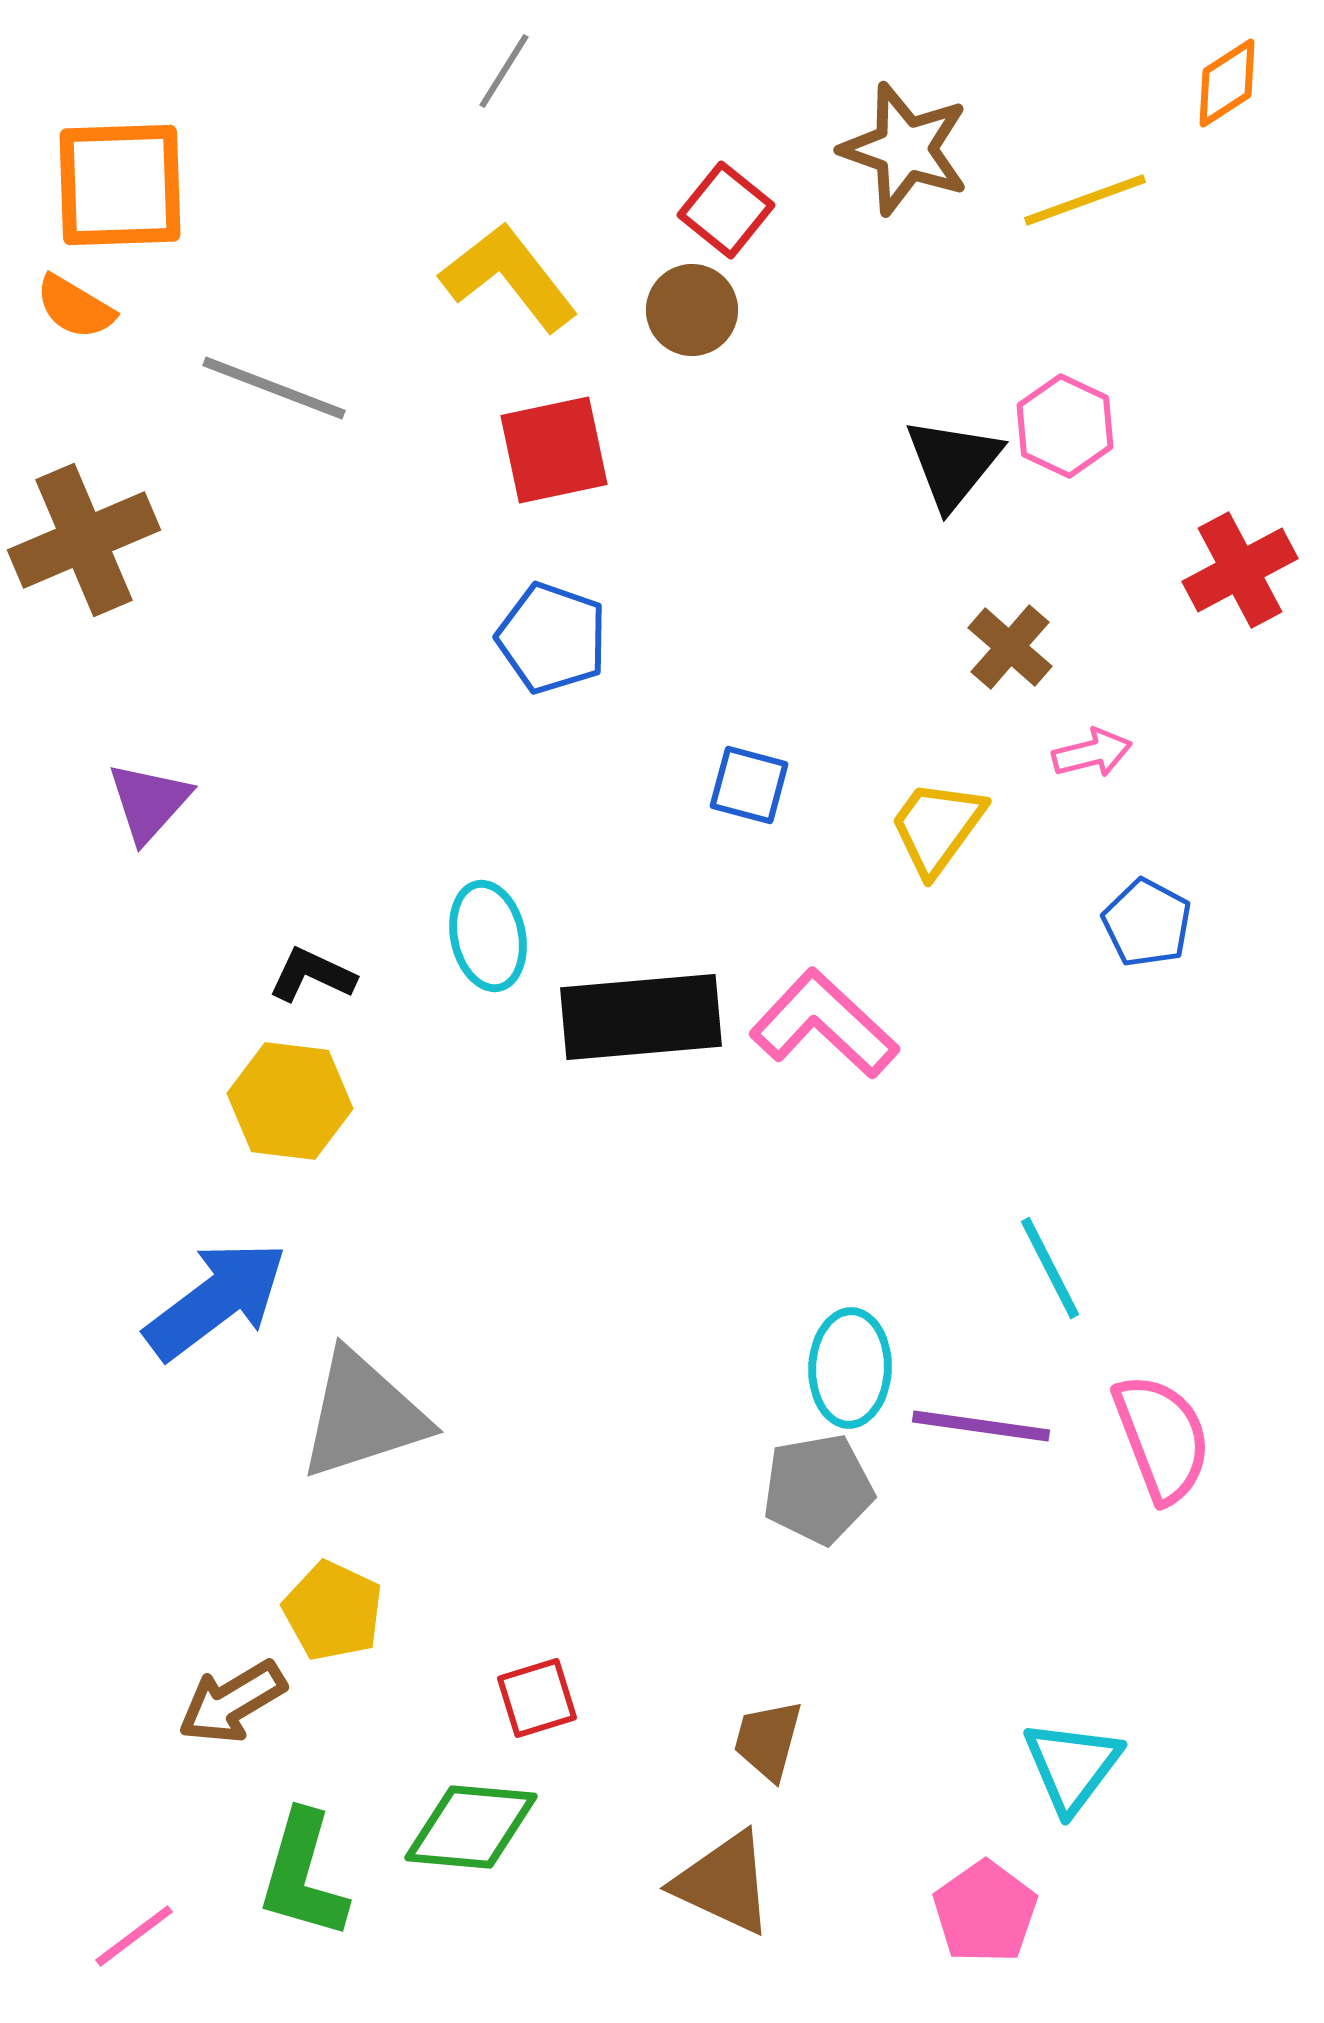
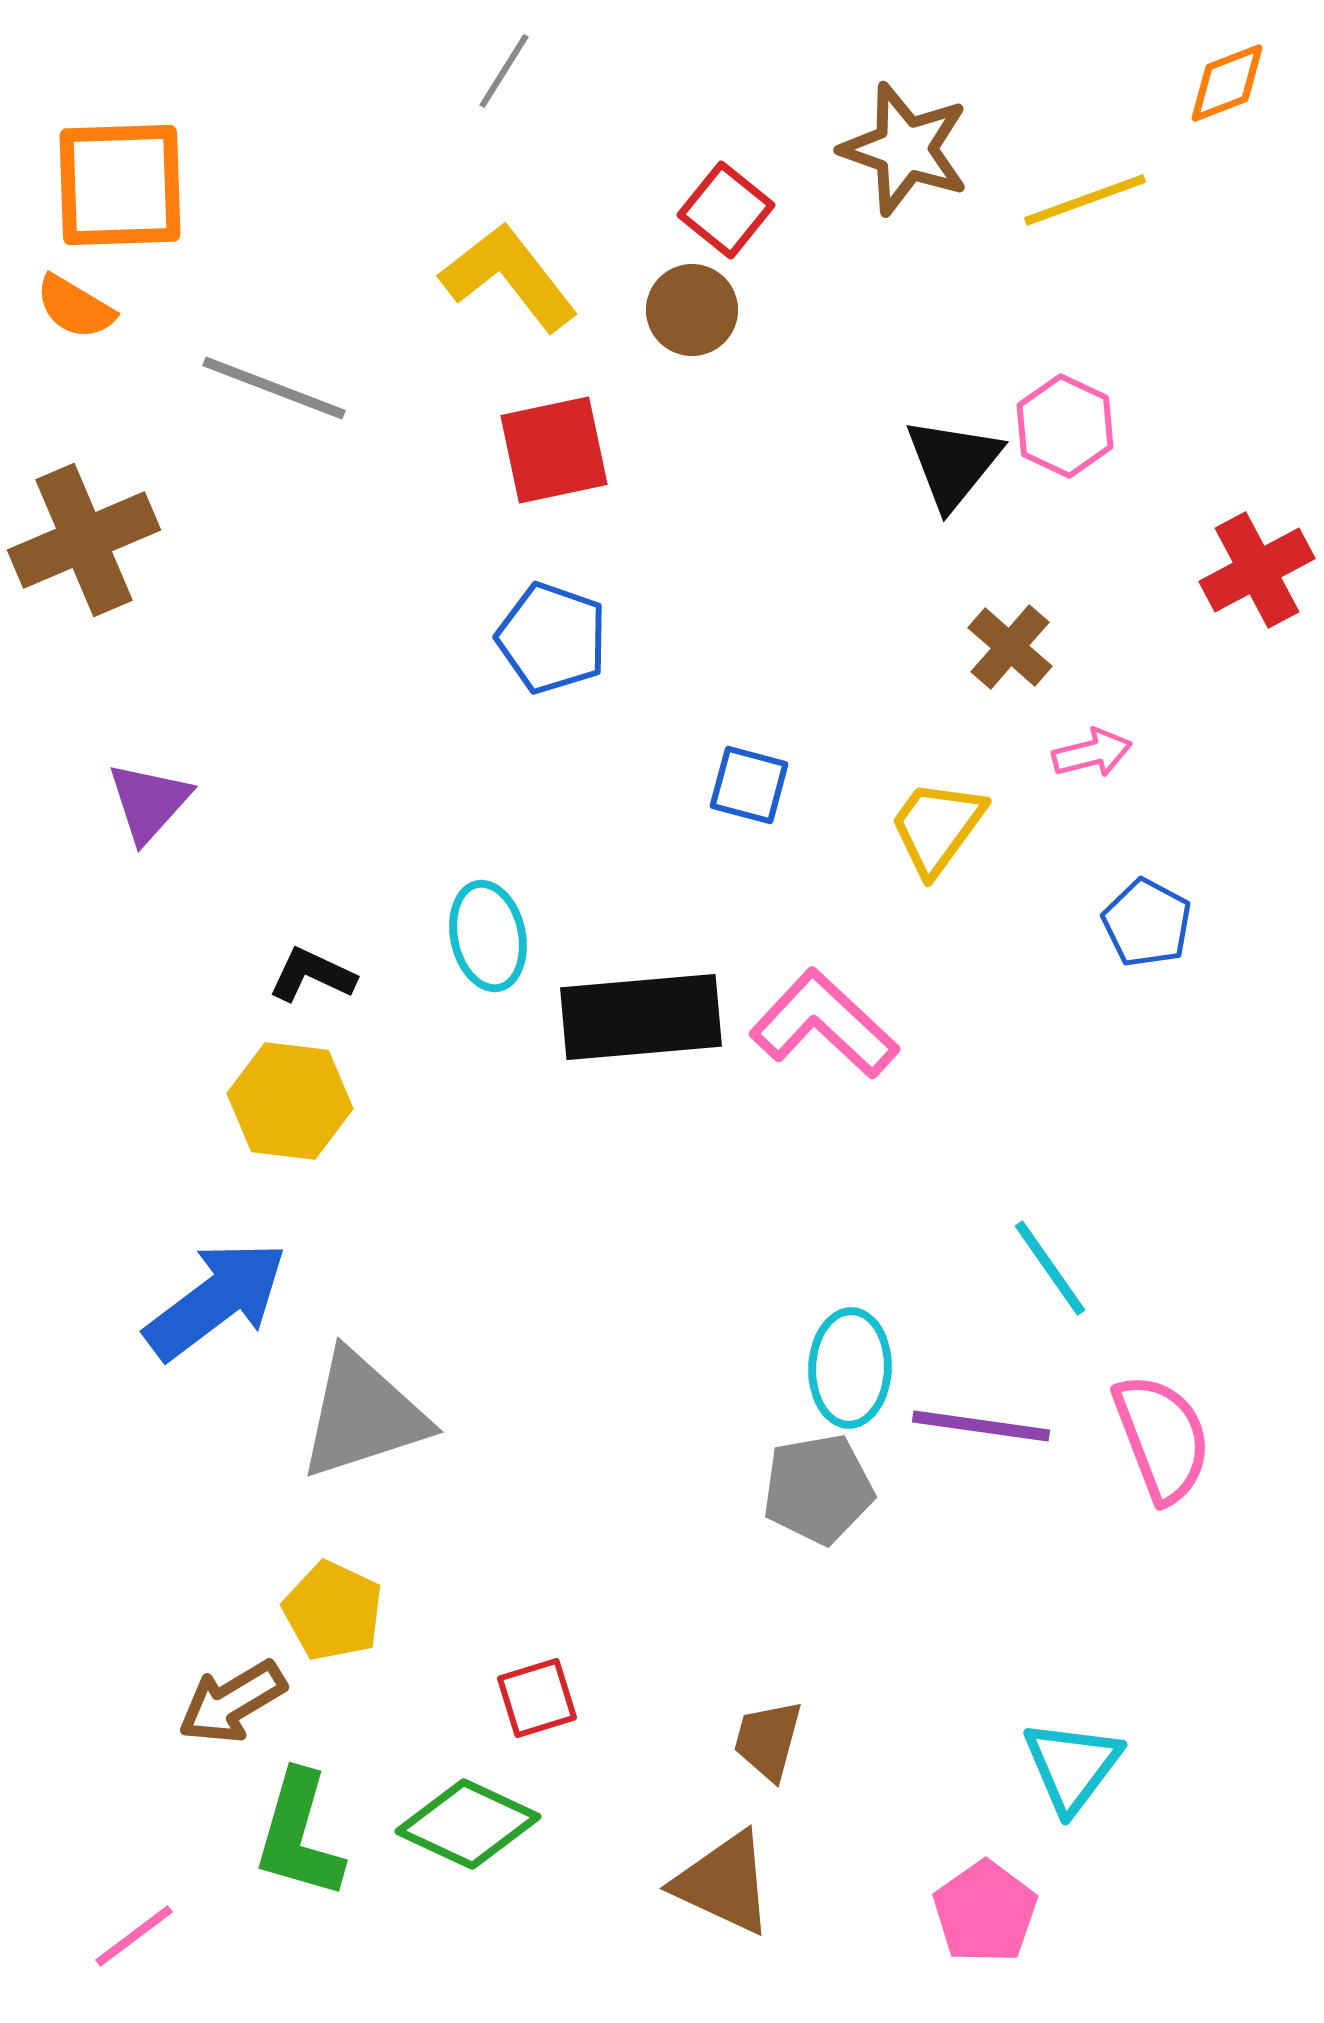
orange diamond at (1227, 83): rotated 12 degrees clockwise
red cross at (1240, 570): moved 17 px right
cyan line at (1050, 1268): rotated 8 degrees counterclockwise
green diamond at (471, 1827): moved 3 px left, 3 px up; rotated 20 degrees clockwise
green L-shape at (303, 1875): moved 4 px left, 40 px up
